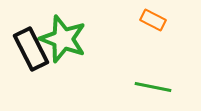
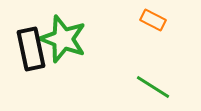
black rectangle: rotated 15 degrees clockwise
green line: rotated 21 degrees clockwise
